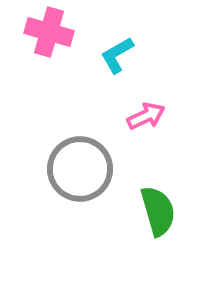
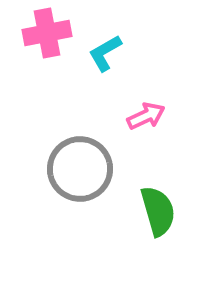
pink cross: moved 2 px left, 1 px down; rotated 27 degrees counterclockwise
cyan L-shape: moved 12 px left, 2 px up
